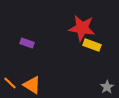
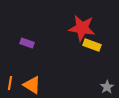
orange line: rotated 56 degrees clockwise
